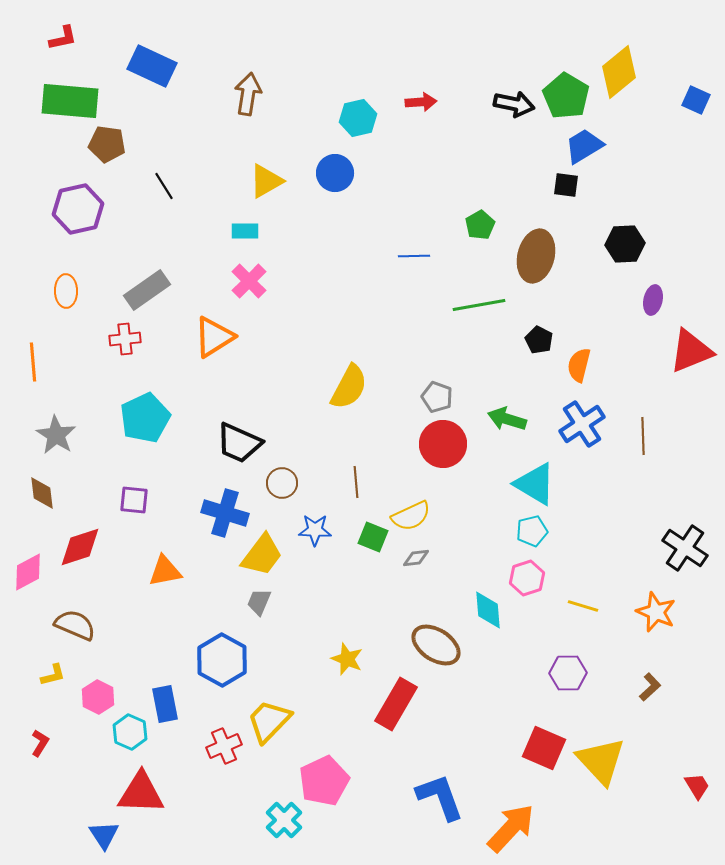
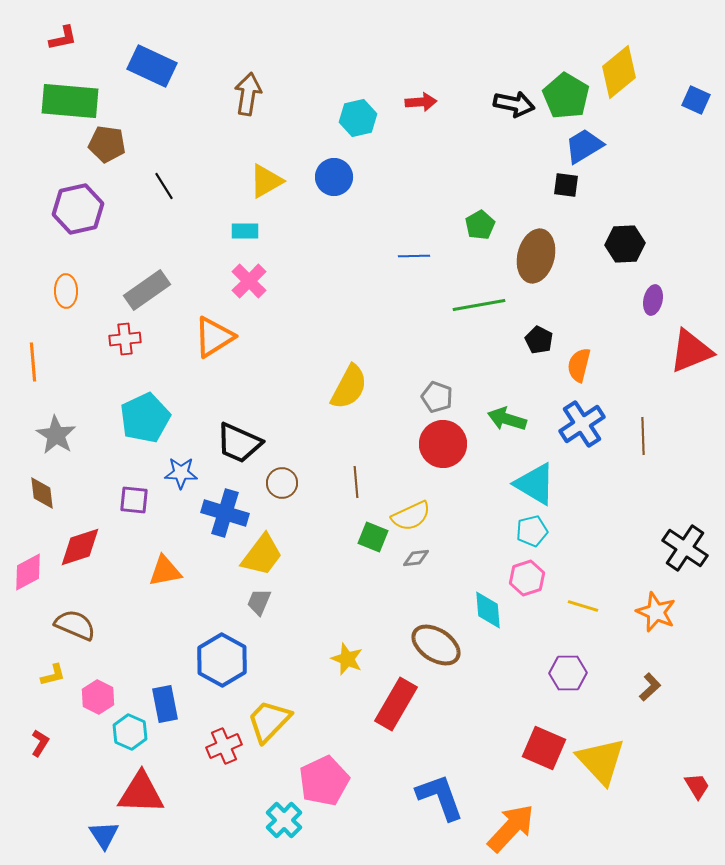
blue circle at (335, 173): moved 1 px left, 4 px down
blue star at (315, 530): moved 134 px left, 57 px up
